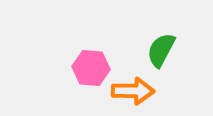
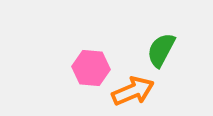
orange arrow: rotated 24 degrees counterclockwise
